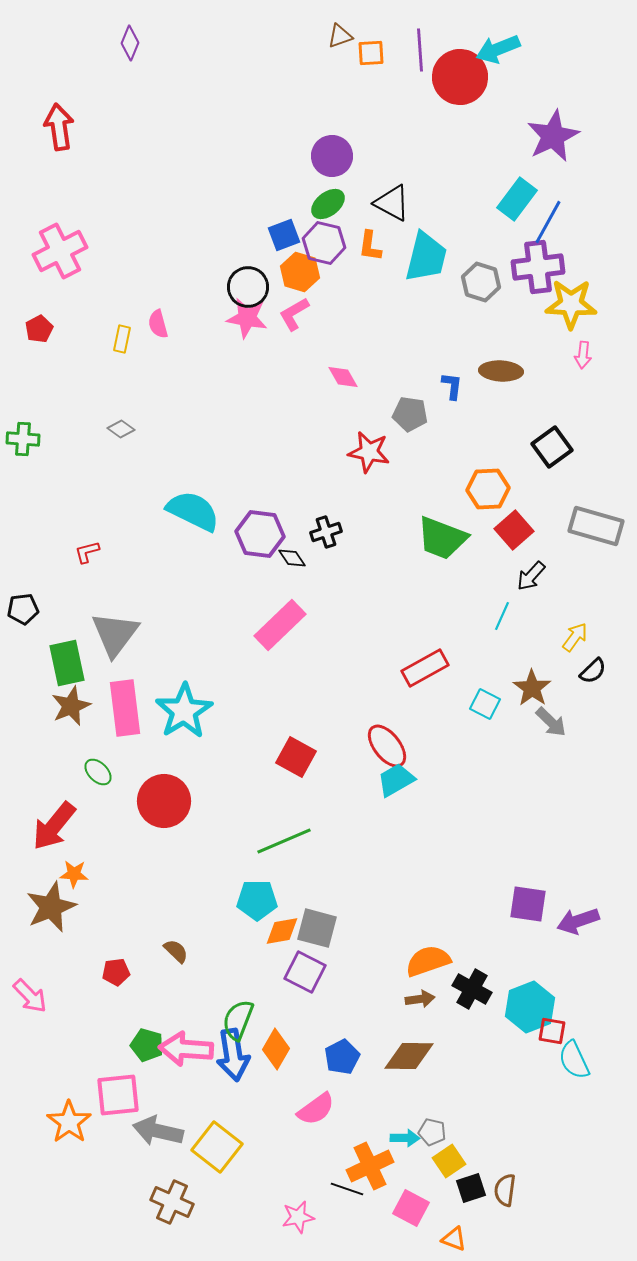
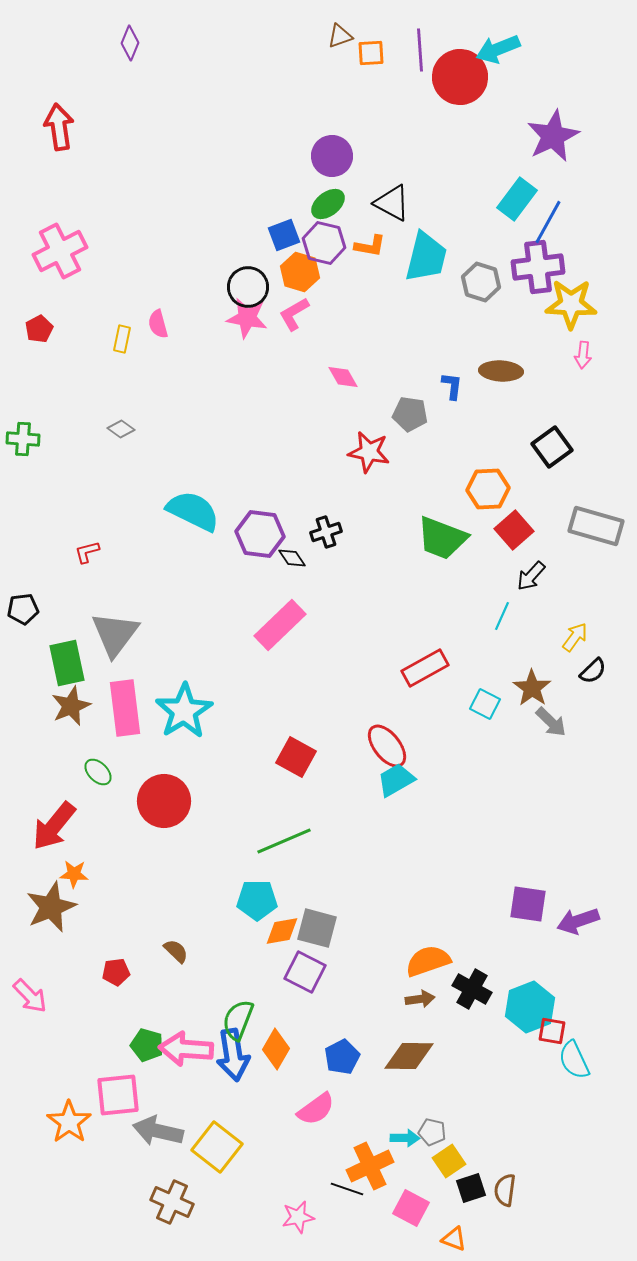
orange L-shape at (370, 246): rotated 88 degrees counterclockwise
